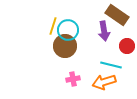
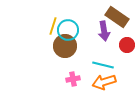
brown rectangle: moved 2 px down
red circle: moved 1 px up
cyan line: moved 8 px left
